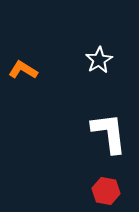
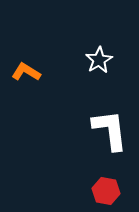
orange L-shape: moved 3 px right, 2 px down
white L-shape: moved 1 px right, 3 px up
